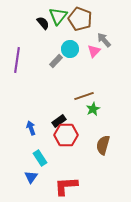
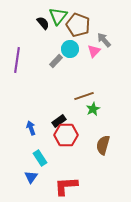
brown pentagon: moved 2 px left, 6 px down
